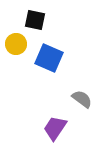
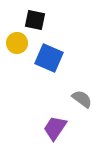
yellow circle: moved 1 px right, 1 px up
